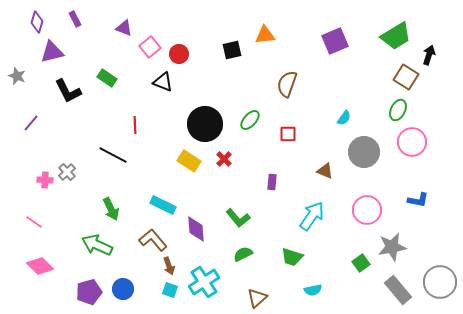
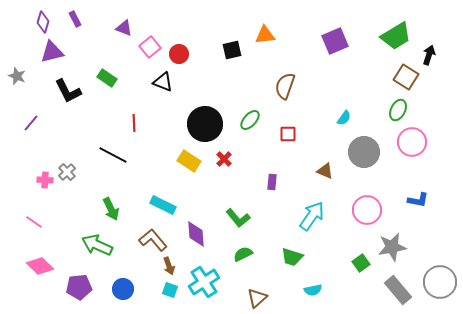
purple diamond at (37, 22): moved 6 px right
brown semicircle at (287, 84): moved 2 px left, 2 px down
red line at (135, 125): moved 1 px left, 2 px up
purple diamond at (196, 229): moved 5 px down
purple pentagon at (89, 292): moved 10 px left, 5 px up; rotated 10 degrees clockwise
